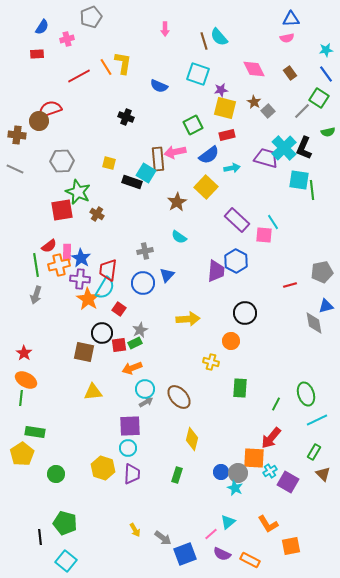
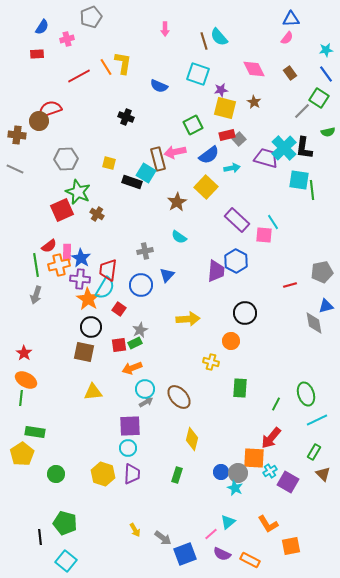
pink semicircle at (287, 38): rotated 40 degrees counterclockwise
gray square at (268, 111): moved 29 px left, 28 px down
black L-shape at (304, 148): rotated 15 degrees counterclockwise
brown rectangle at (158, 159): rotated 10 degrees counterclockwise
gray hexagon at (62, 161): moved 4 px right, 2 px up
red square at (62, 210): rotated 15 degrees counterclockwise
blue circle at (143, 283): moved 2 px left, 2 px down
black circle at (102, 333): moved 11 px left, 6 px up
yellow hexagon at (103, 468): moved 6 px down
